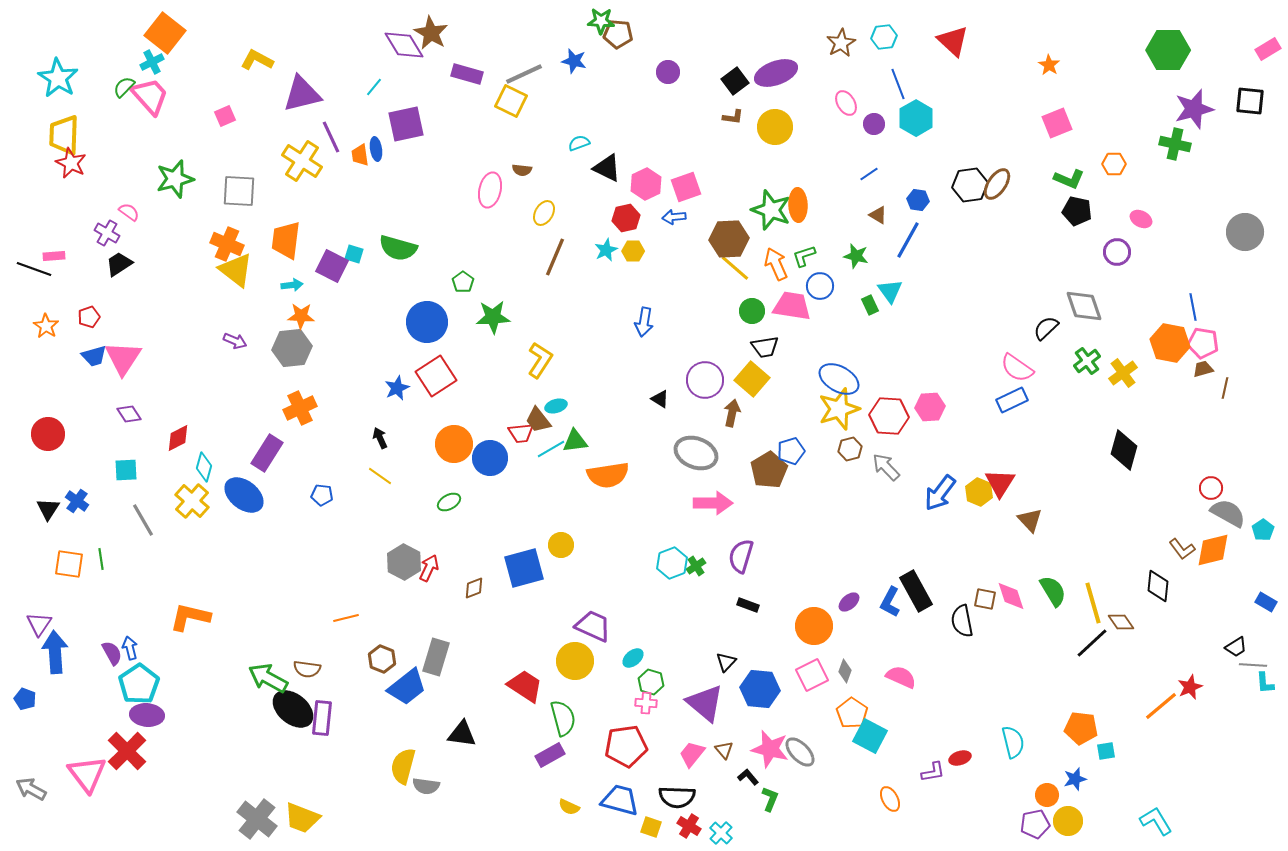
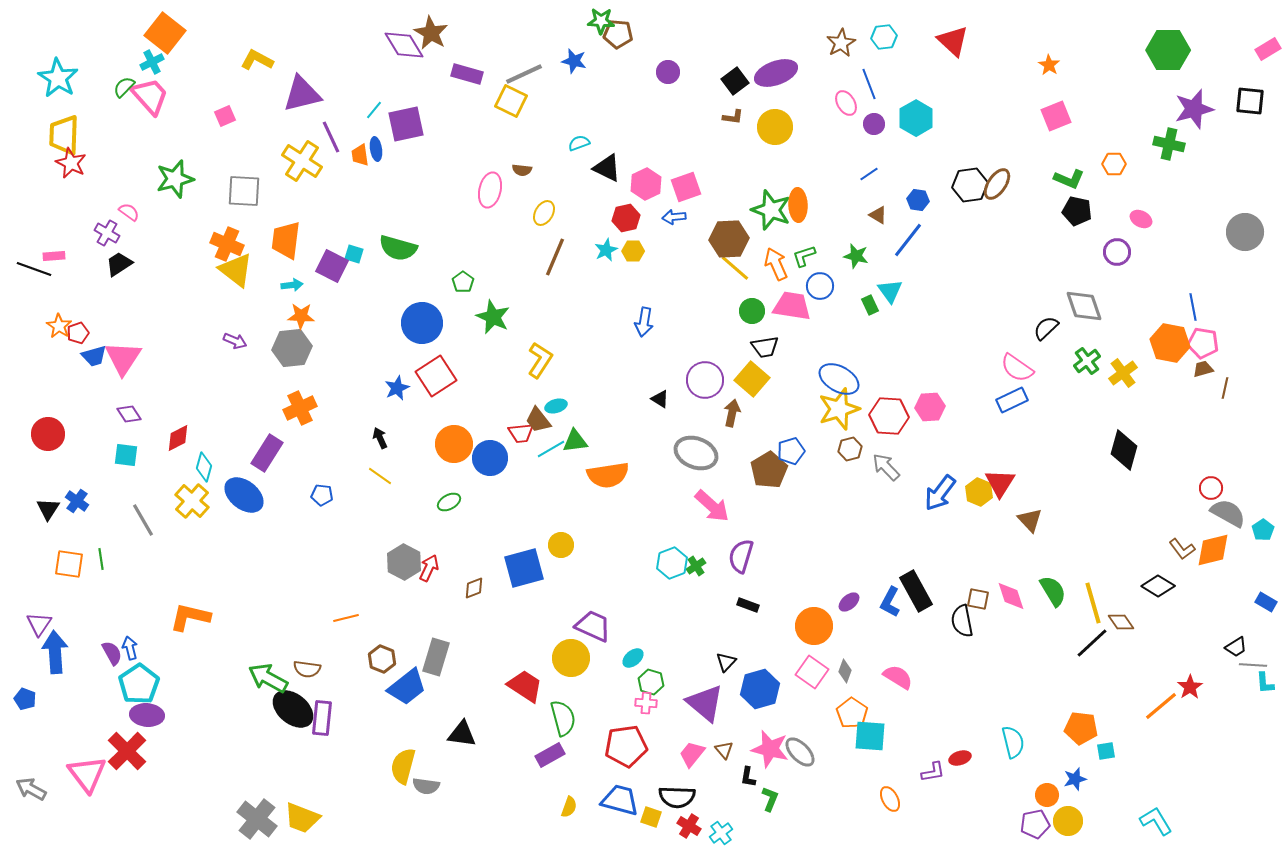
blue line at (898, 84): moved 29 px left
cyan line at (374, 87): moved 23 px down
pink square at (1057, 123): moved 1 px left, 7 px up
green cross at (1175, 144): moved 6 px left
gray square at (239, 191): moved 5 px right
blue line at (908, 240): rotated 9 degrees clockwise
red pentagon at (89, 317): moved 11 px left, 16 px down
green star at (493, 317): rotated 28 degrees clockwise
blue circle at (427, 322): moved 5 px left, 1 px down
orange star at (46, 326): moved 13 px right
cyan square at (126, 470): moved 15 px up; rotated 10 degrees clockwise
pink arrow at (713, 503): moved 1 px left, 3 px down; rotated 42 degrees clockwise
black diamond at (1158, 586): rotated 64 degrees counterclockwise
brown square at (985, 599): moved 7 px left
yellow circle at (575, 661): moved 4 px left, 3 px up
pink square at (812, 675): moved 3 px up; rotated 28 degrees counterclockwise
pink semicircle at (901, 677): moved 3 px left; rotated 8 degrees clockwise
red star at (1190, 687): rotated 10 degrees counterclockwise
blue hexagon at (760, 689): rotated 21 degrees counterclockwise
cyan square at (870, 736): rotated 24 degrees counterclockwise
black L-shape at (748, 777): rotated 130 degrees counterclockwise
yellow semicircle at (569, 807): rotated 95 degrees counterclockwise
yellow square at (651, 827): moved 10 px up
cyan cross at (721, 833): rotated 10 degrees clockwise
